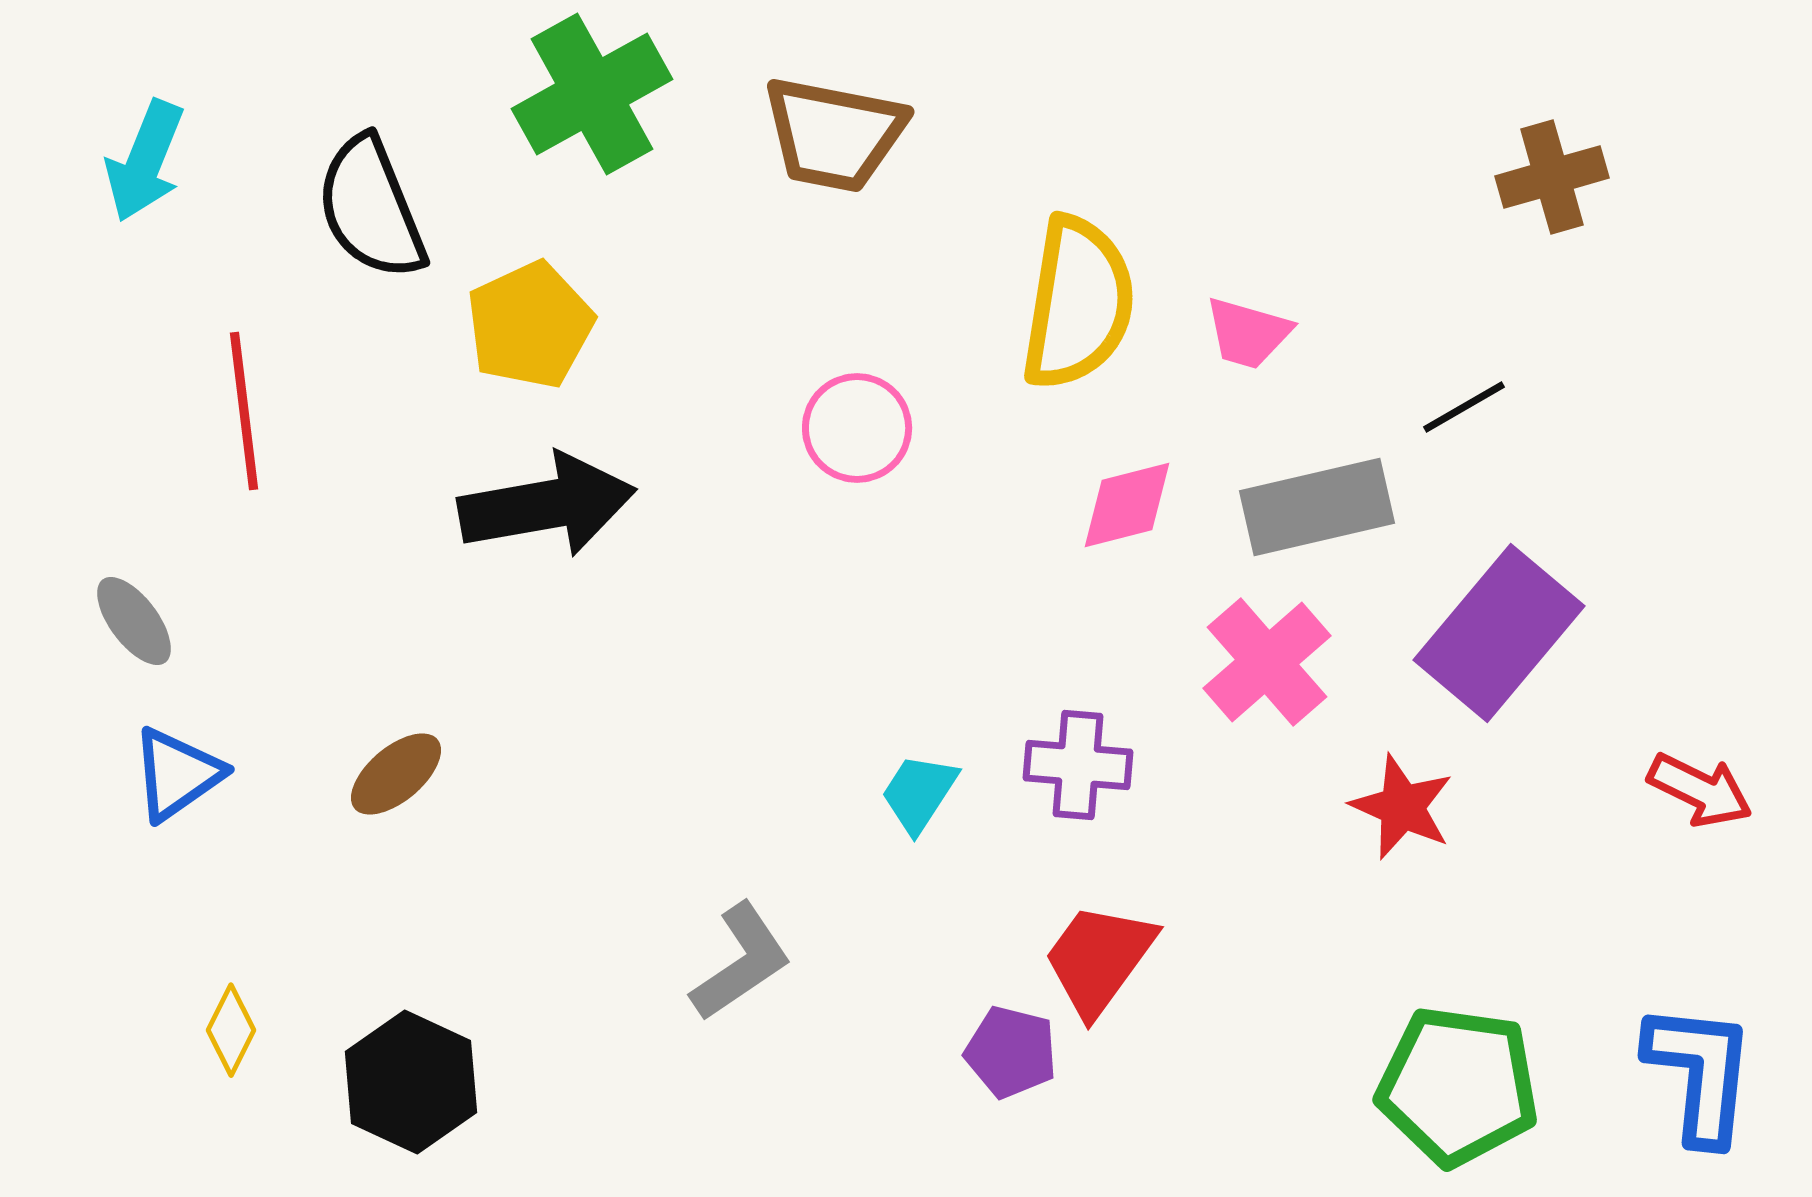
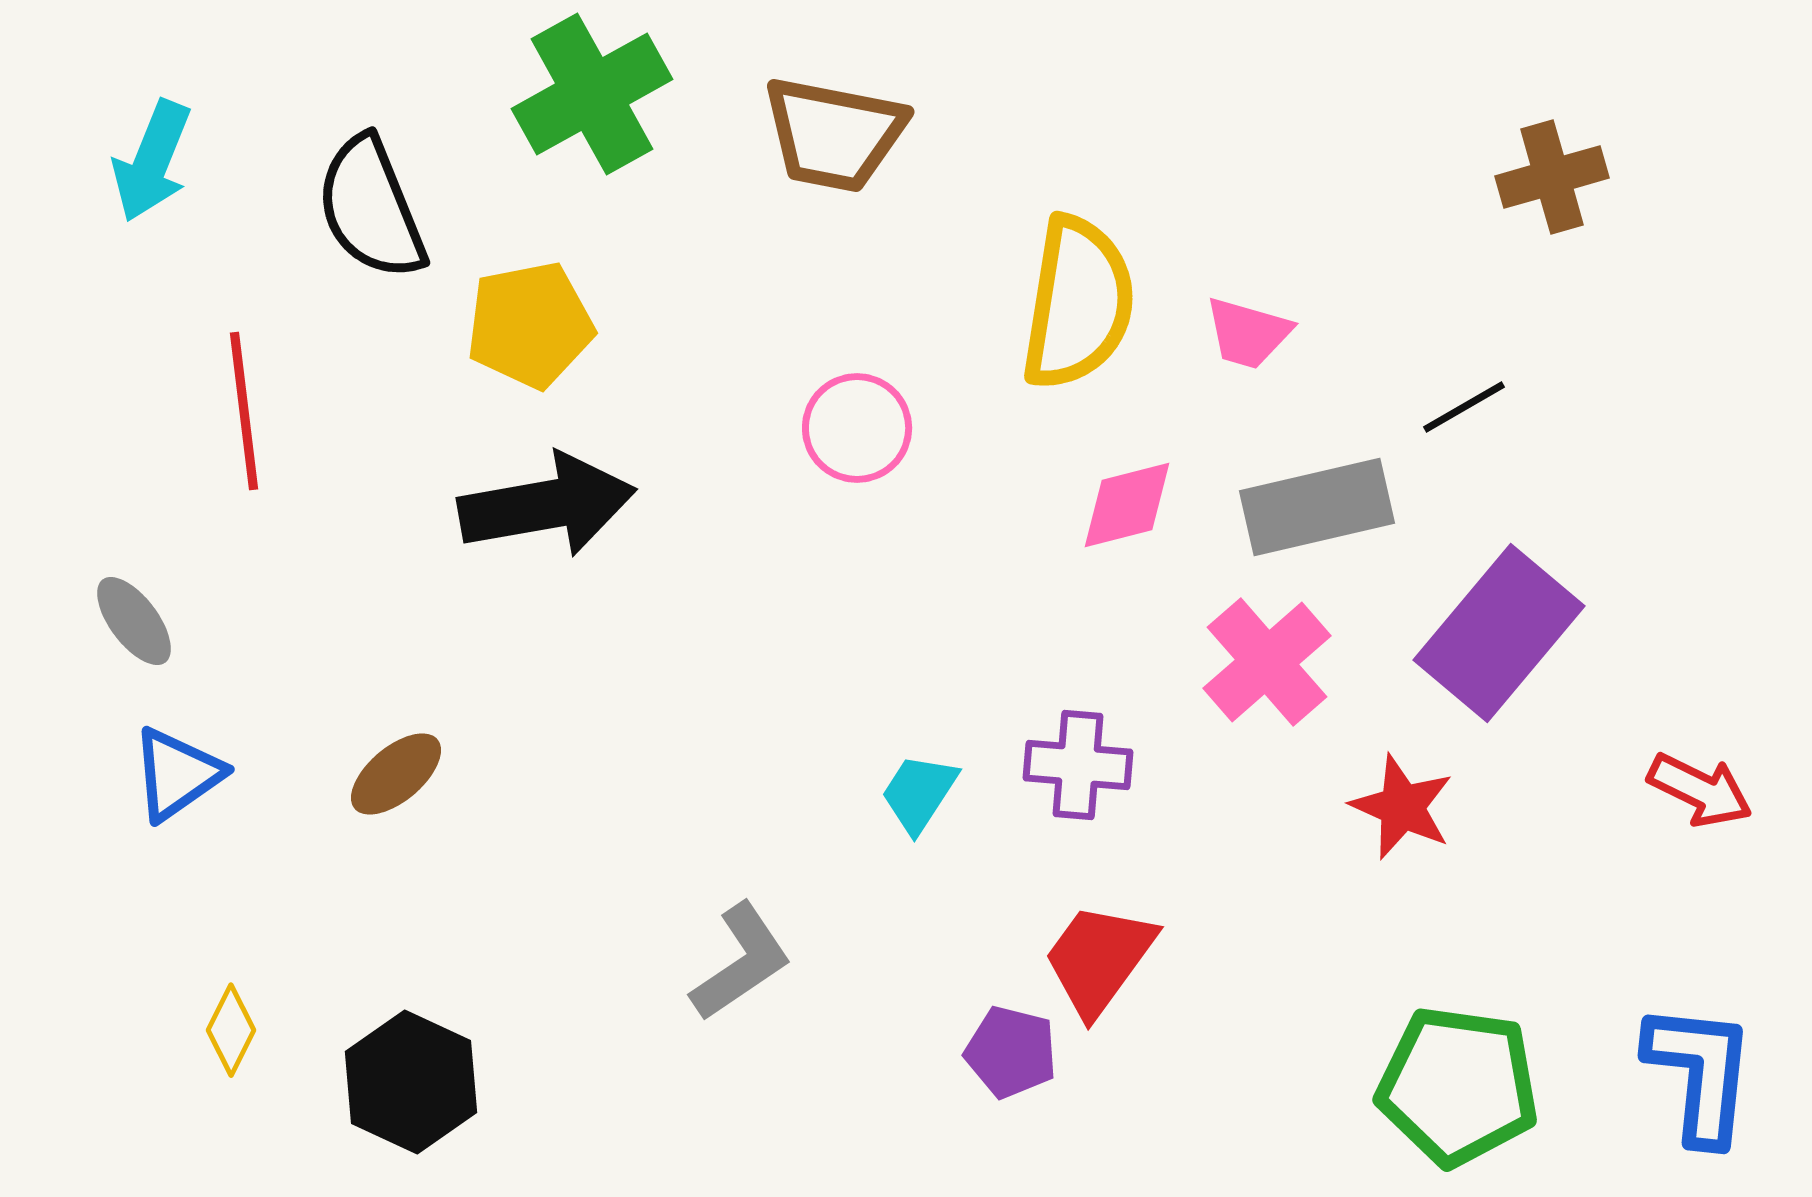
cyan arrow: moved 7 px right
yellow pentagon: rotated 14 degrees clockwise
